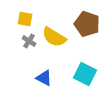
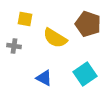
brown pentagon: moved 1 px right
yellow semicircle: moved 1 px right, 1 px down
gray cross: moved 15 px left, 5 px down; rotated 24 degrees counterclockwise
cyan square: rotated 30 degrees clockwise
